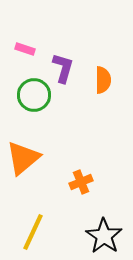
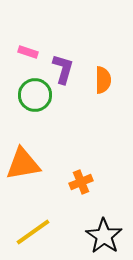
pink rectangle: moved 3 px right, 3 px down
purple L-shape: moved 1 px down
green circle: moved 1 px right
orange triangle: moved 6 px down; rotated 30 degrees clockwise
yellow line: rotated 30 degrees clockwise
